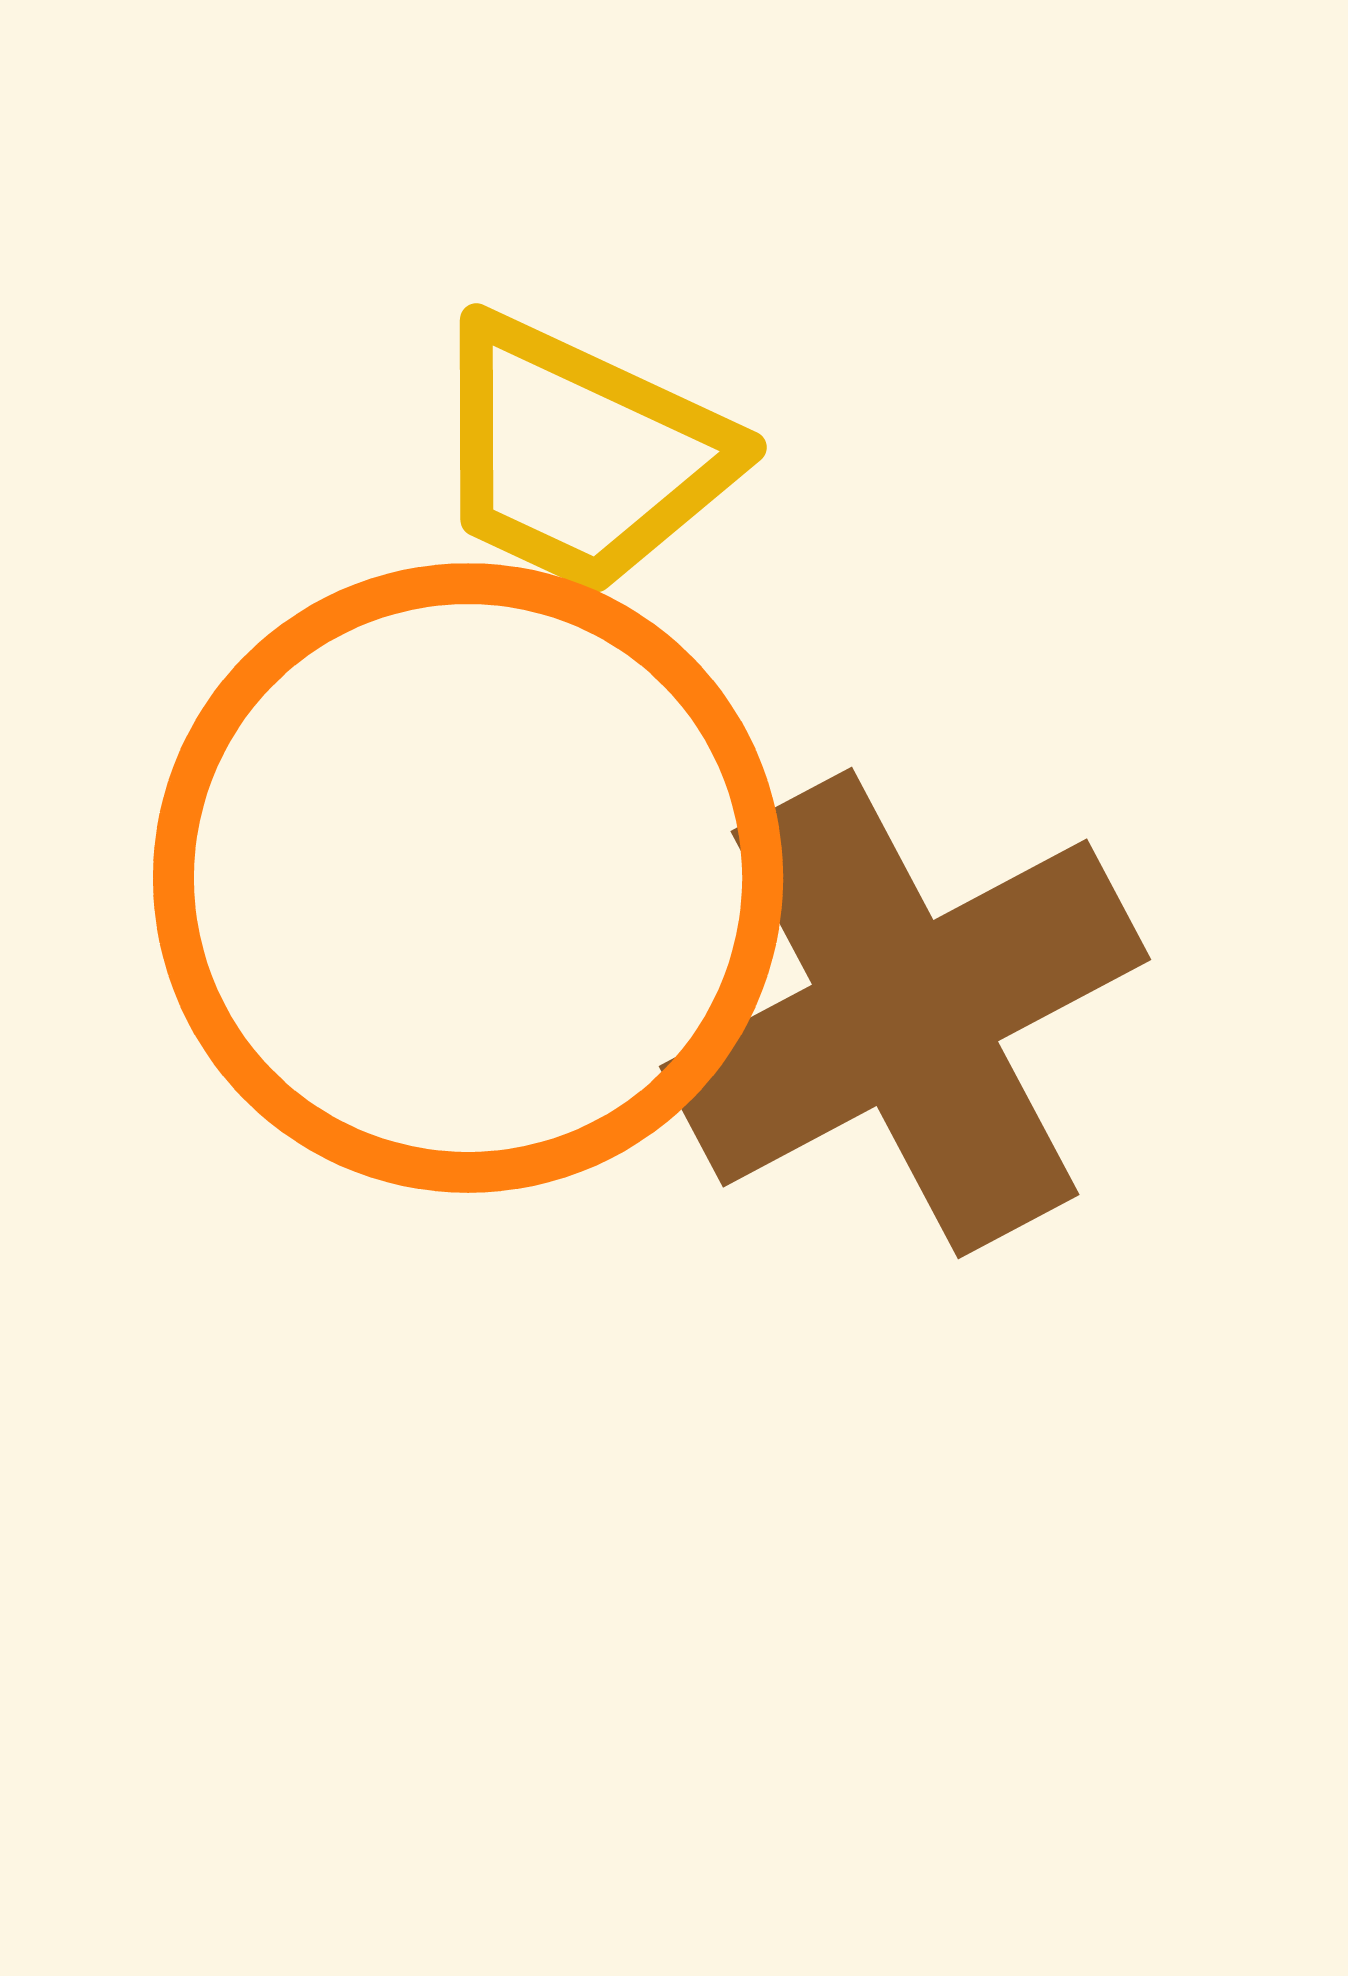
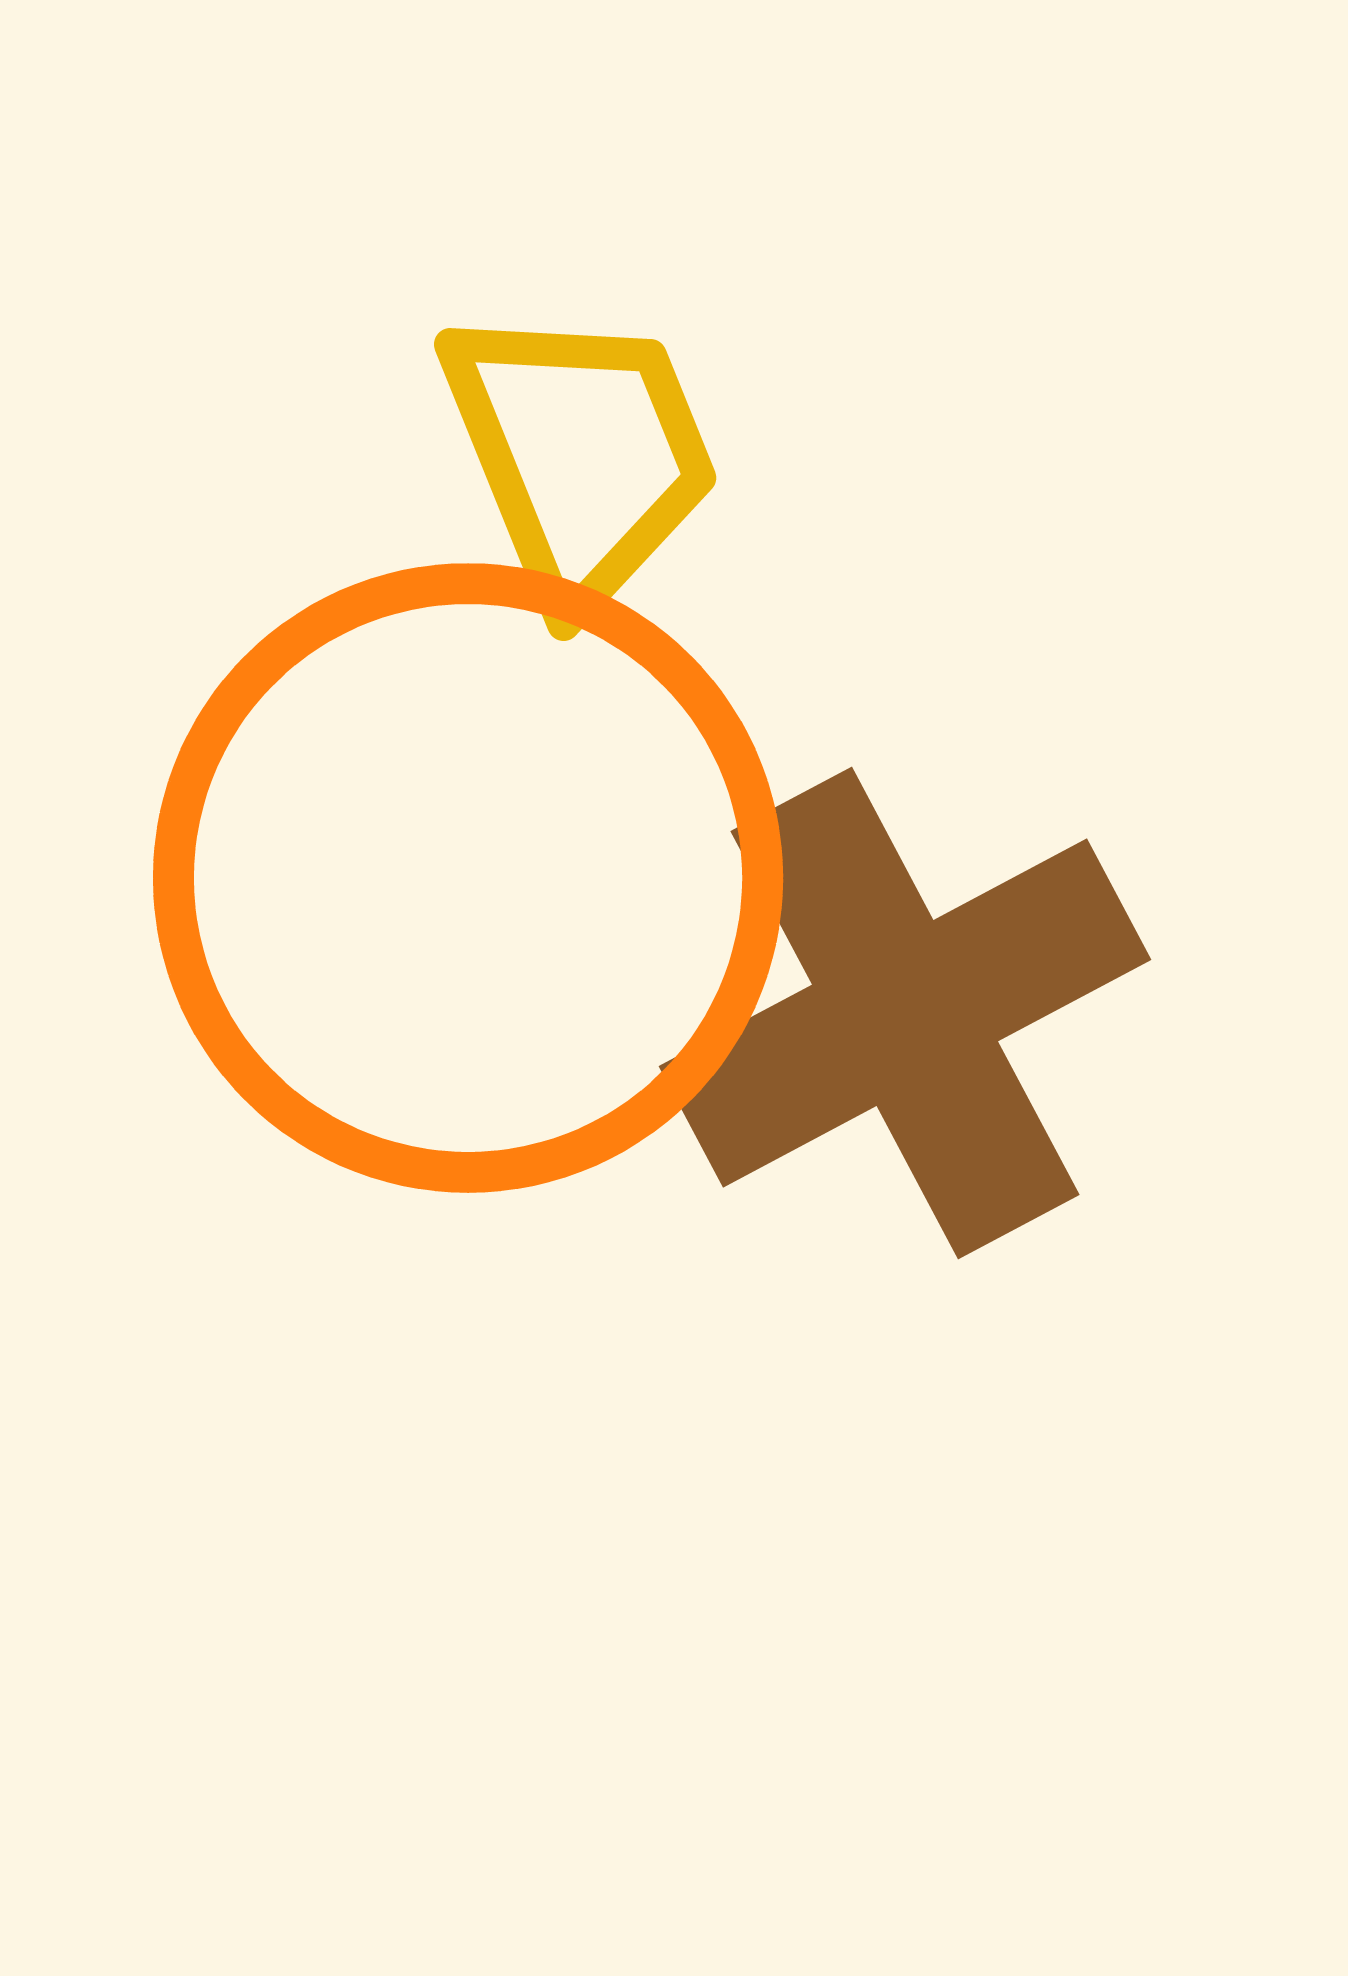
yellow trapezoid: rotated 137 degrees counterclockwise
